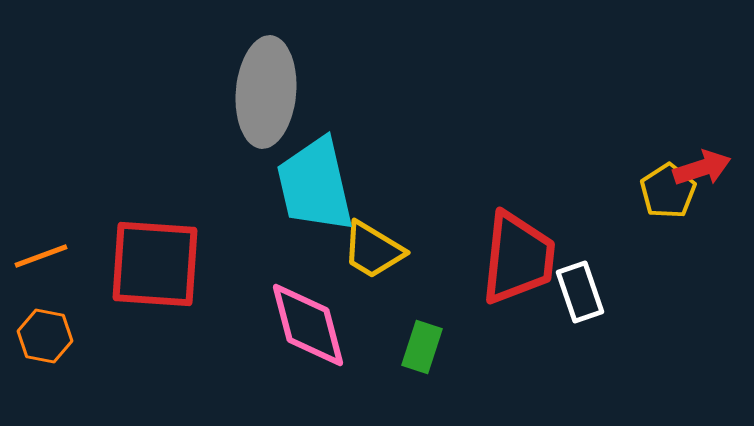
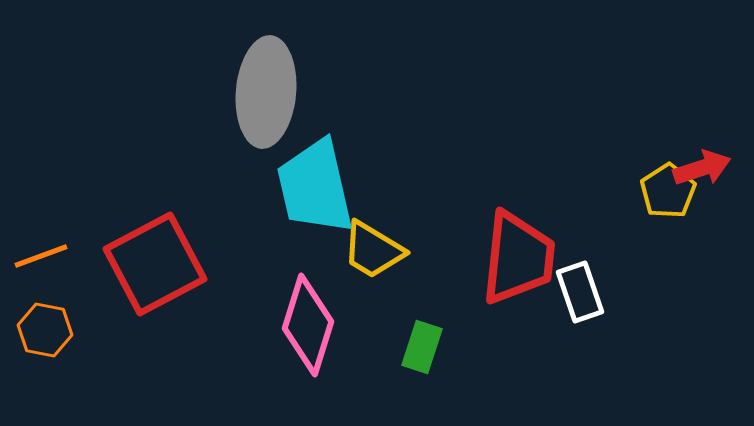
cyan trapezoid: moved 2 px down
red square: rotated 32 degrees counterclockwise
pink diamond: rotated 32 degrees clockwise
orange hexagon: moved 6 px up
